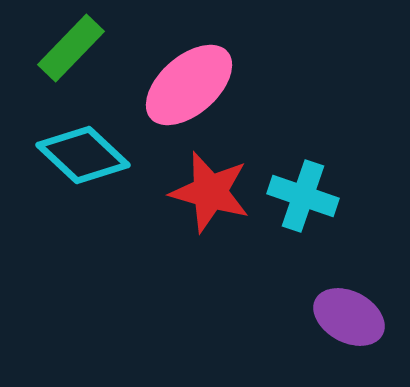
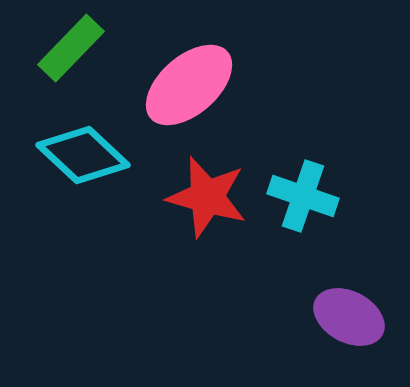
red star: moved 3 px left, 5 px down
